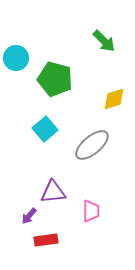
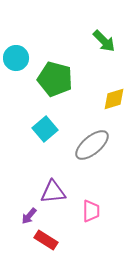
red rectangle: rotated 40 degrees clockwise
